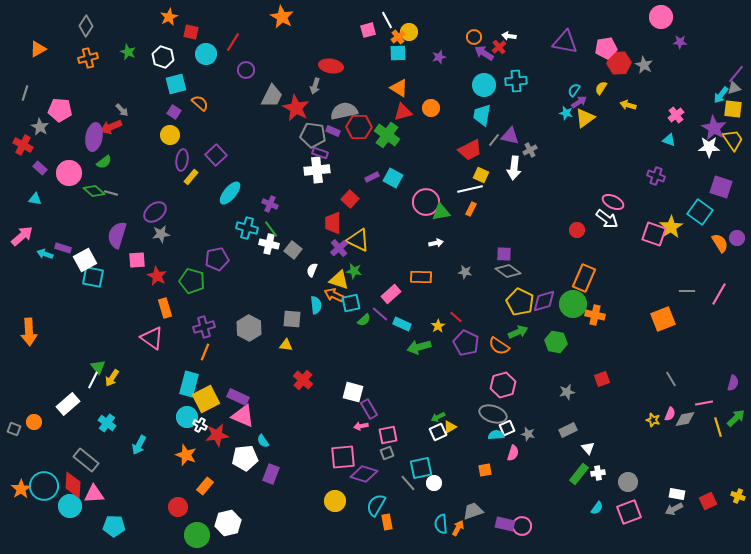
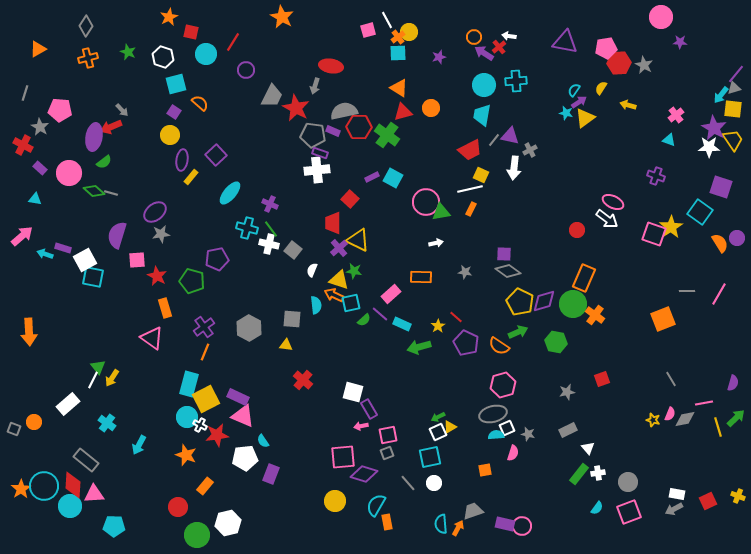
orange cross at (595, 315): rotated 24 degrees clockwise
purple cross at (204, 327): rotated 20 degrees counterclockwise
gray ellipse at (493, 414): rotated 32 degrees counterclockwise
cyan square at (421, 468): moved 9 px right, 11 px up
